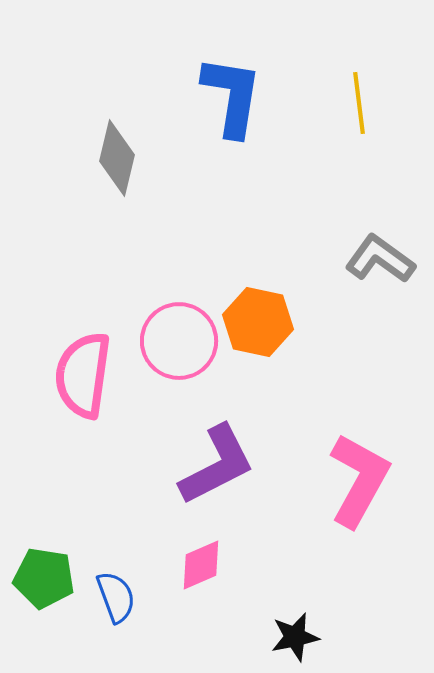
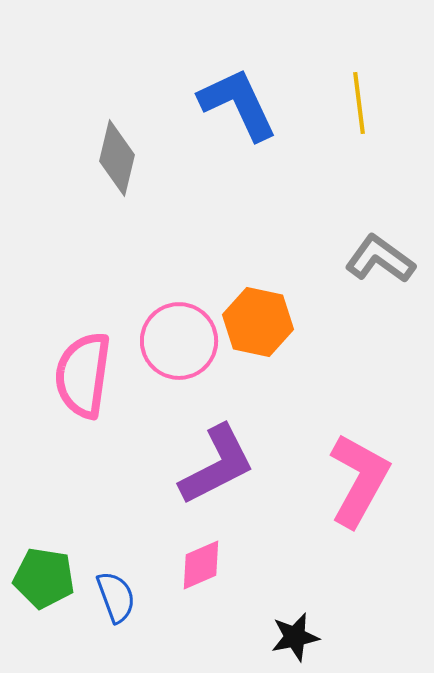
blue L-shape: moved 6 px right, 8 px down; rotated 34 degrees counterclockwise
